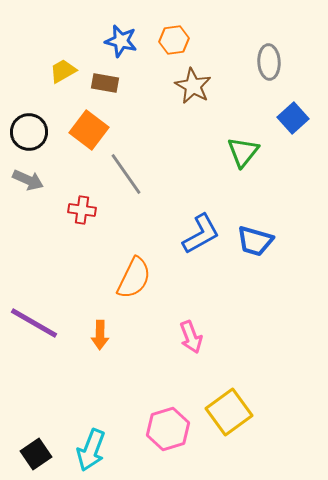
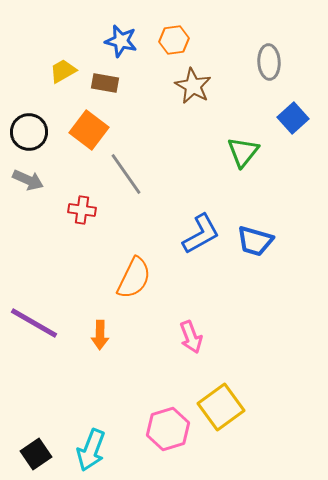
yellow square: moved 8 px left, 5 px up
